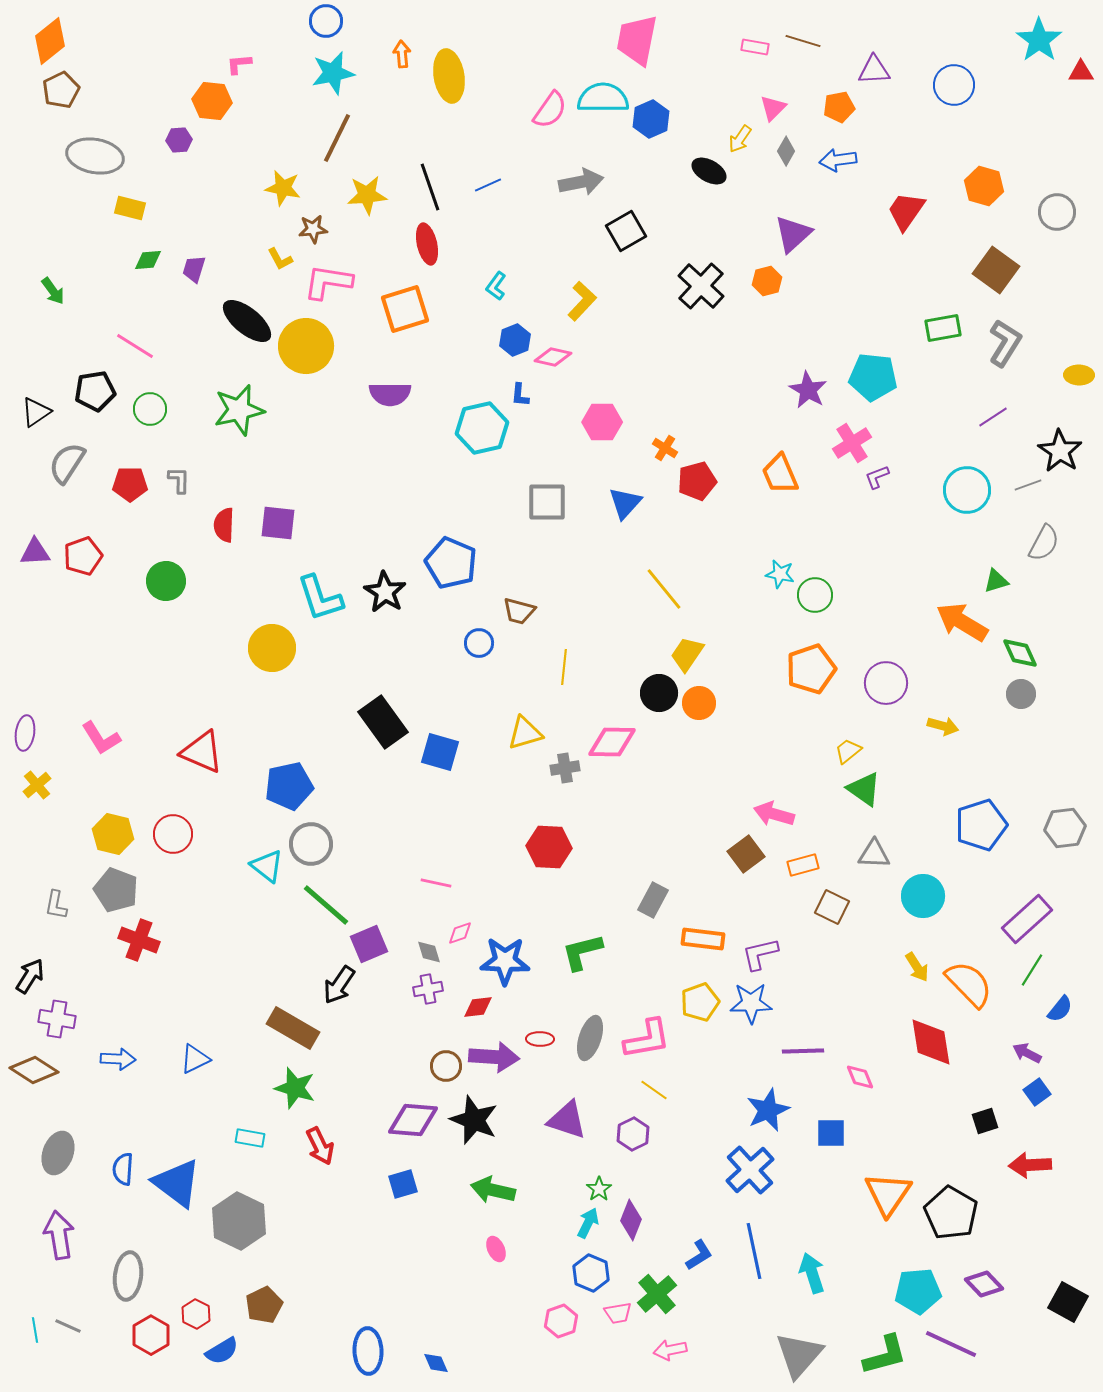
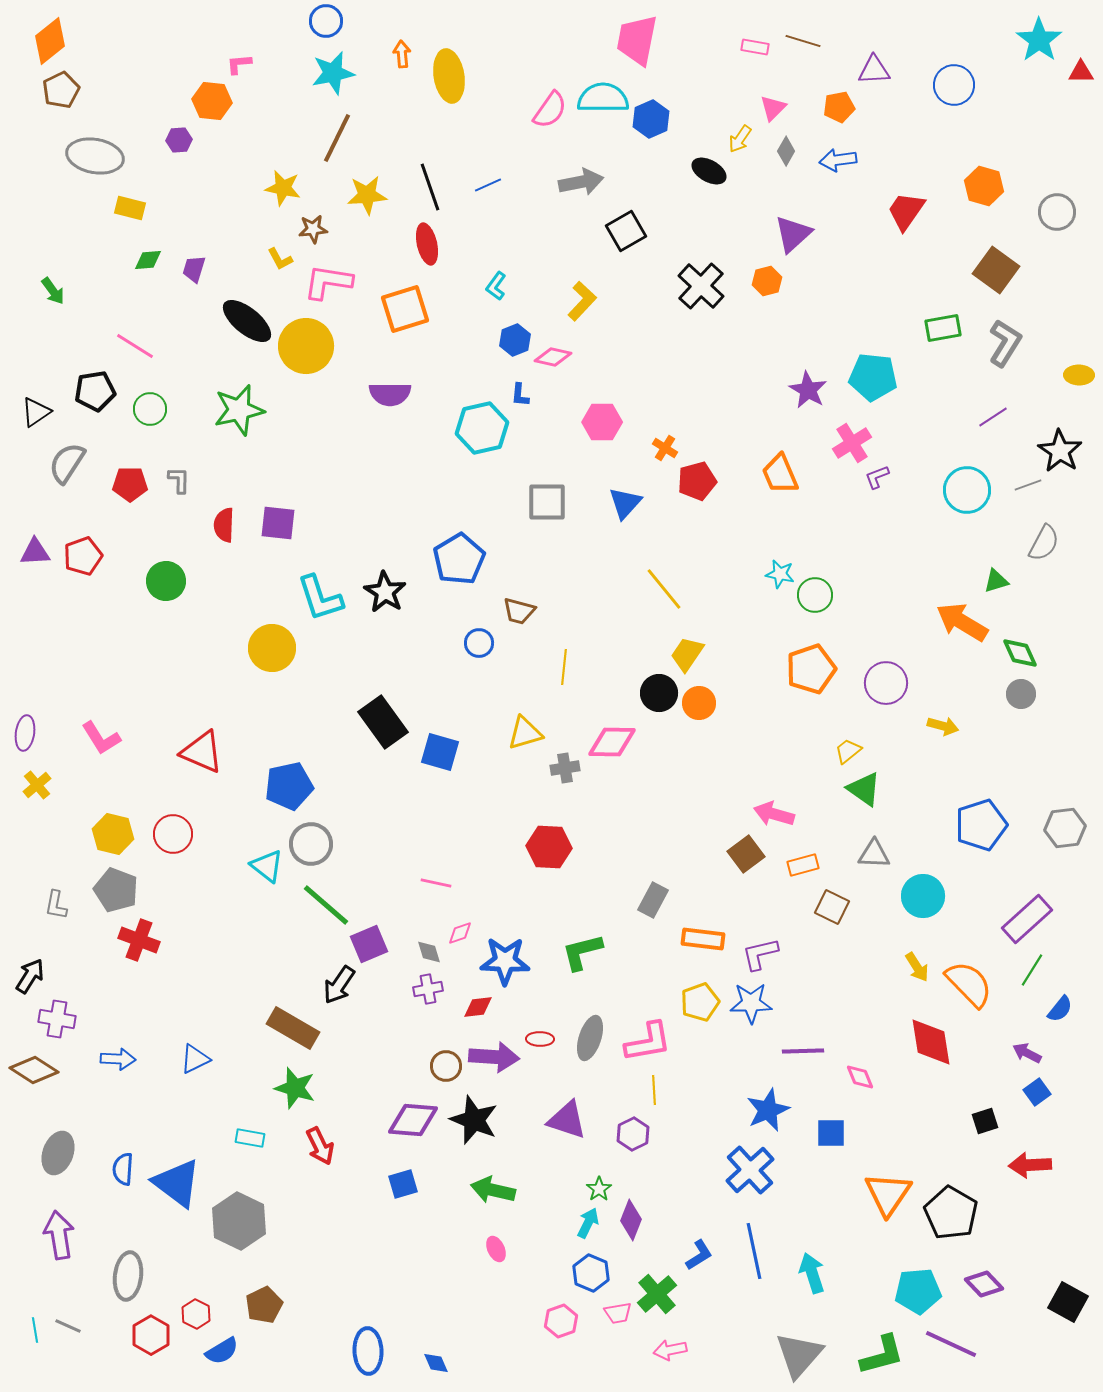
blue pentagon at (451, 563): moved 8 px right, 4 px up; rotated 18 degrees clockwise
pink L-shape at (647, 1039): moved 1 px right, 3 px down
yellow line at (654, 1090): rotated 52 degrees clockwise
green L-shape at (885, 1355): moved 3 px left
